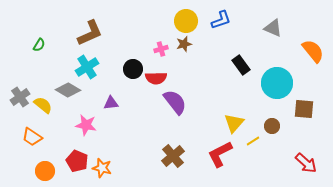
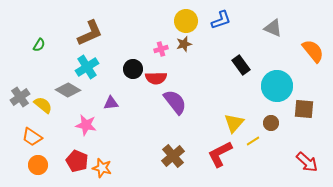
cyan circle: moved 3 px down
brown circle: moved 1 px left, 3 px up
red arrow: moved 1 px right, 1 px up
orange circle: moved 7 px left, 6 px up
